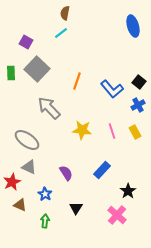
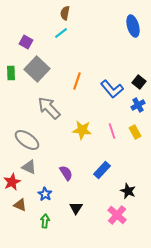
black star: rotated 14 degrees counterclockwise
